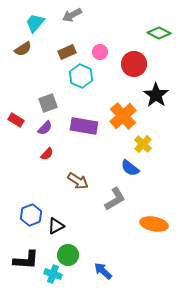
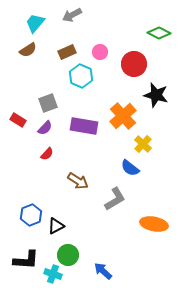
brown semicircle: moved 5 px right, 1 px down
black star: rotated 20 degrees counterclockwise
red rectangle: moved 2 px right
